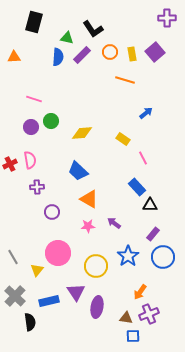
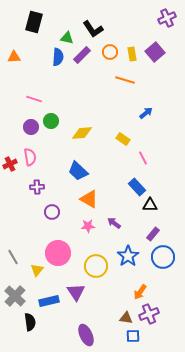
purple cross at (167, 18): rotated 24 degrees counterclockwise
pink semicircle at (30, 160): moved 3 px up
purple ellipse at (97, 307): moved 11 px left, 28 px down; rotated 35 degrees counterclockwise
